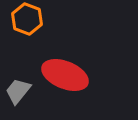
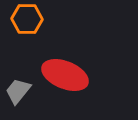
orange hexagon: rotated 20 degrees counterclockwise
